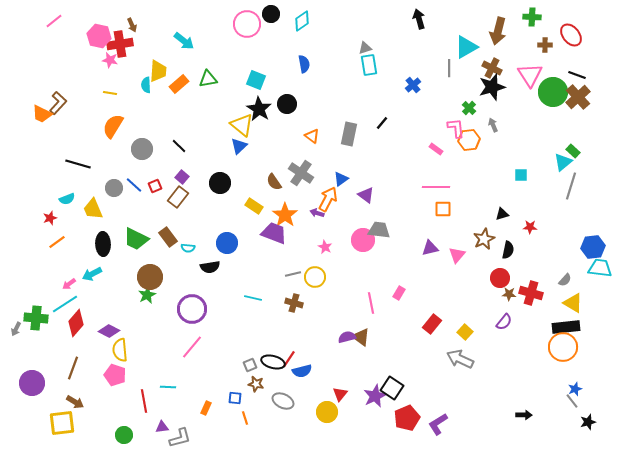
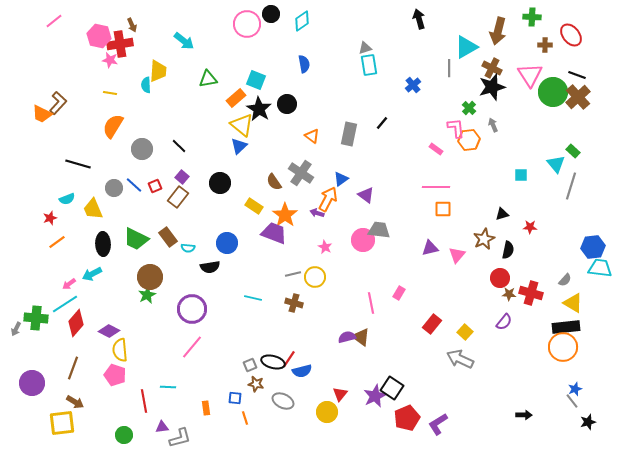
orange rectangle at (179, 84): moved 57 px right, 14 px down
cyan triangle at (563, 162): moved 7 px left, 2 px down; rotated 30 degrees counterclockwise
orange rectangle at (206, 408): rotated 32 degrees counterclockwise
